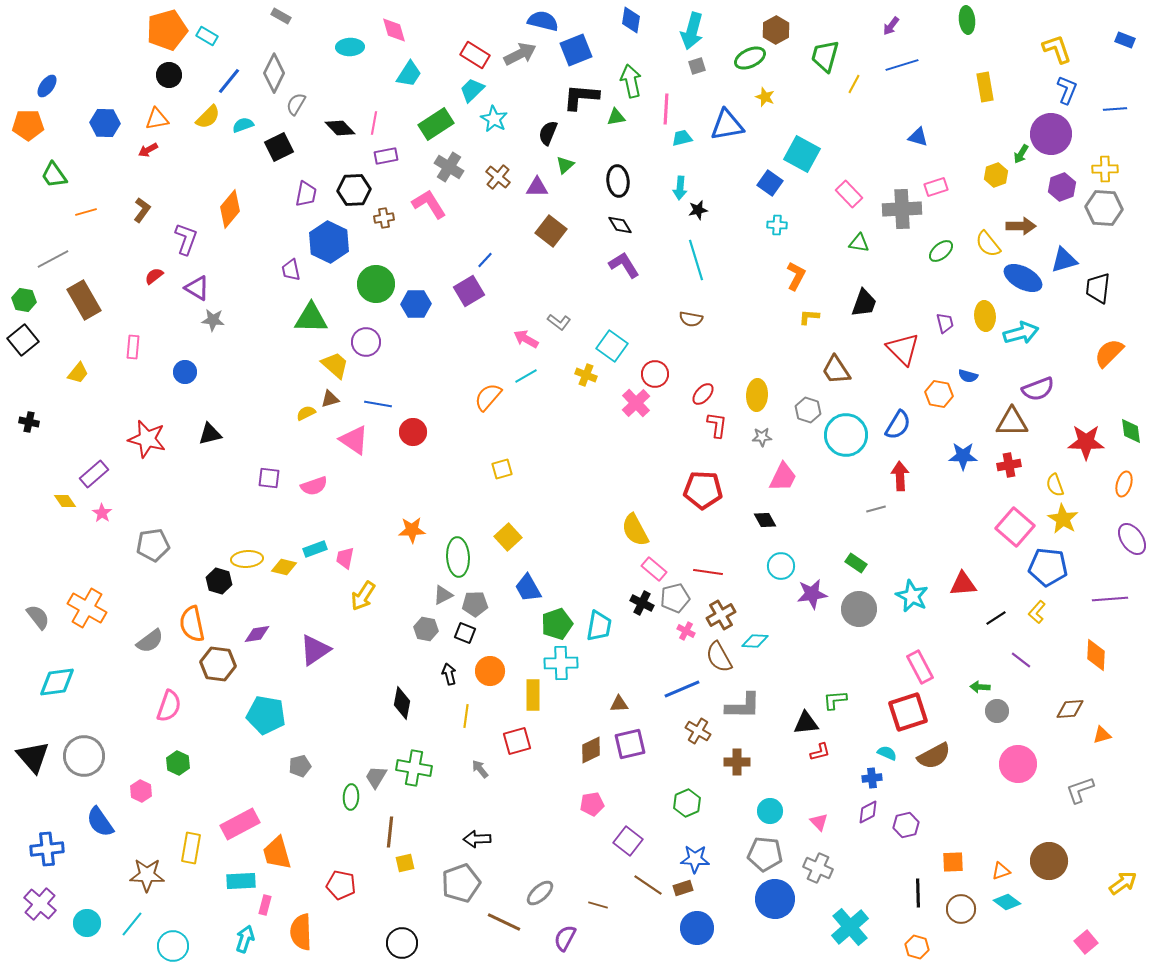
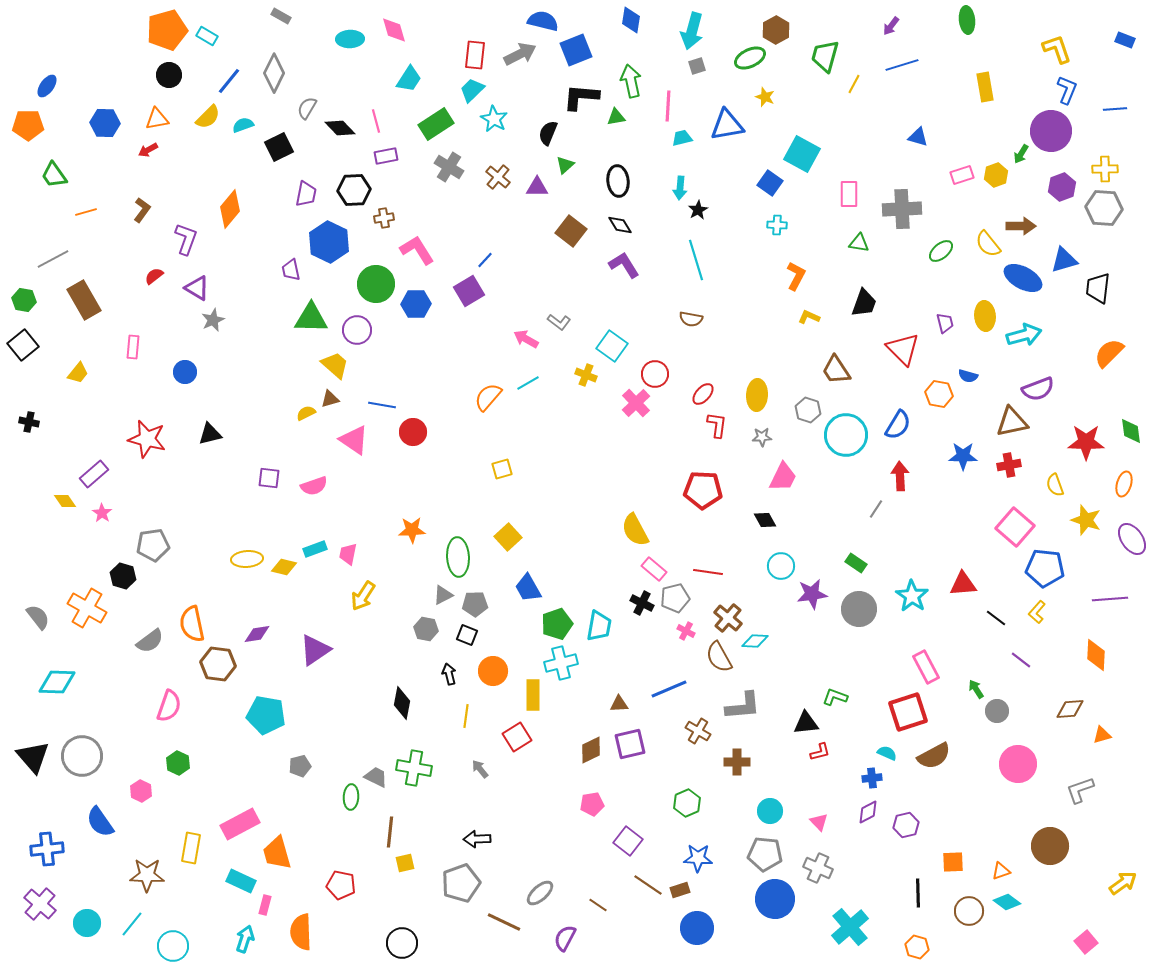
cyan ellipse at (350, 47): moved 8 px up
red rectangle at (475, 55): rotated 64 degrees clockwise
cyan trapezoid at (409, 74): moved 5 px down
gray semicircle at (296, 104): moved 11 px right, 4 px down
pink line at (666, 109): moved 2 px right, 3 px up
pink line at (374, 123): moved 2 px right, 2 px up; rotated 25 degrees counterclockwise
purple circle at (1051, 134): moved 3 px up
pink rectangle at (936, 187): moved 26 px right, 12 px up
pink rectangle at (849, 194): rotated 44 degrees clockwise
pink L-shape at (429, 204): moved 12 px left, 46 px down
black star at (698, 210): rotated 18 degrees counterclockwise
brown square at (551, 231): moved 20 px right
yellow L-shape at (809, 317): rotated 20 degrees clockwise
gray star at (213, 320): rotated 30 degrees counterclockwise
cyan arrow at (1021, 333): moved 3 px right, 2 px down
black square at (23, 340): moved 5 px down
purple circle at (366, 342): moved 9 px left, 12 px up
cyan line at (526, 376): moved 2 px right, 7 px down
blue line at (378, 404): moved 4 px right, 1 px down
brown triangle at (1012, 422): rotated 12 degrees counterclockwise
gray line at (876, 509): rotated 42 degrees counterclockwise
yellow star at (1063, 519): moved 23 px right, 1 px down; rotated 12 degrees counterclockwise
pink trapezoid at (345, 558): moved 3 px right, 4 px up
blue pentagon at (1048, 567): moved 3 px left, 1 px down
black hexagon at (219, 581): moved 96 px left, 5 px up
cyan star at (912, 596): rotated 8 degrees clockwise
brown cross at (721, 615): moved 7 px right, 3 px down; rotated 20 degrees counterclockwise
black line at (996, 618): rotated 70 degrees clockwise
black square at (465, 633): moved 2 px right, 2 px down
cyan cross at (561, 663): rotated 12 degrees counterclockwise
pink rectangle at (920, 667): moved 6 px right
orange circle at (490, 671): moved 3 px right
cyan diamond at (57, 682): rotated 9 degrees clockwise
green arrow at (980, 687): moved 4 px left, 2 px down; rotated 54 degrees clockwise
blue line at (682, 689): moved 13 px left
green L-shape at (835, 700): moved 3 px up; rotated 25 degrees clockwise
gray L-shape at (743, 706): rotated 6 degrees counterclockwise
red square at (517, 741): moved 4 px up; rotated 16 degrees counterclockwise
gray circle at (84, 756): moved 2 px left
gray trapezoid at (376, 777): rotated 85 degrees clockwise
blue star at (695, 859): moved 3 px right, 1 px up
brown circle at (1049, 861): moved 1 px right, 15 px up
cyan rectangle at (241, 881): rotated 28 degrees clockwise
brown rectangle at (683, 888): moved 3 px left, 2 px down
brown line at (598, 905): rotated 18 degrees clockwise
brown circle at (961, 909): moved 8 px right, 2 px down
